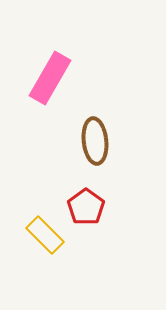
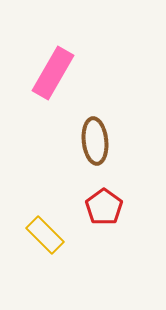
pink rectangle: moved 3 px right, 5 px up
red pentagon: moved 18 px right
